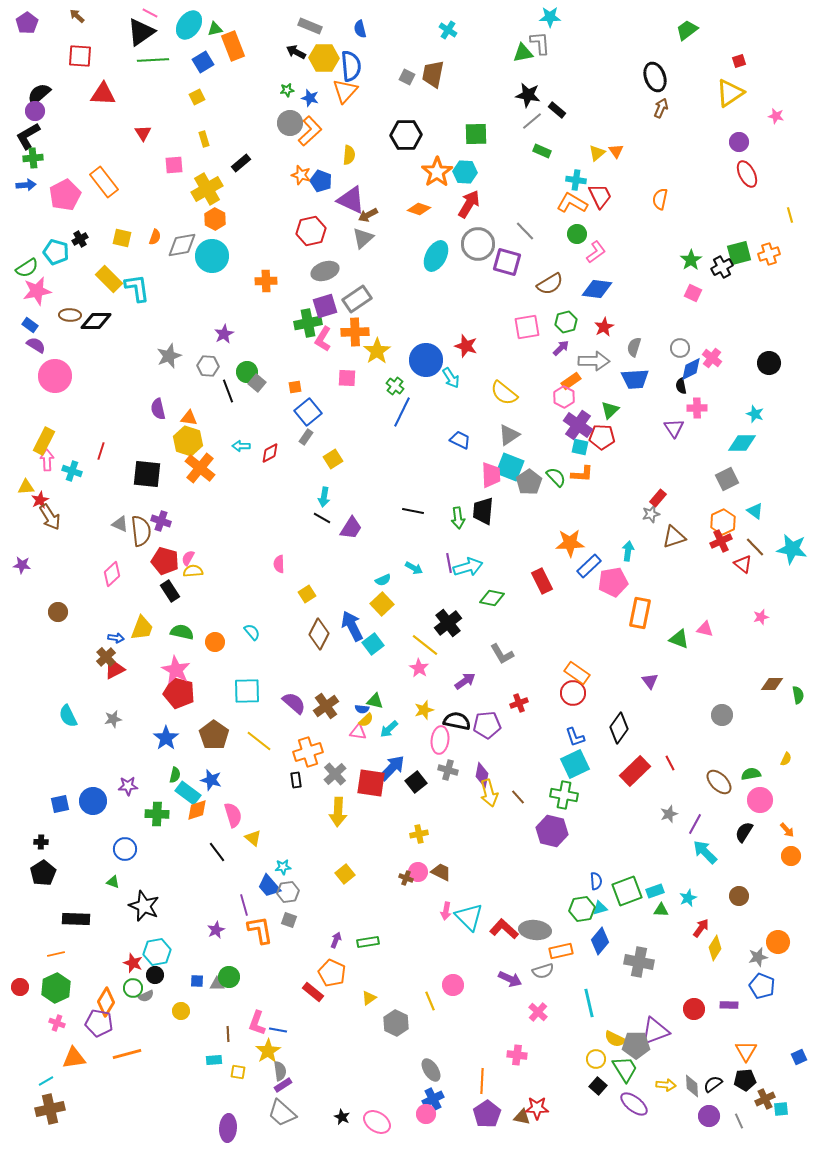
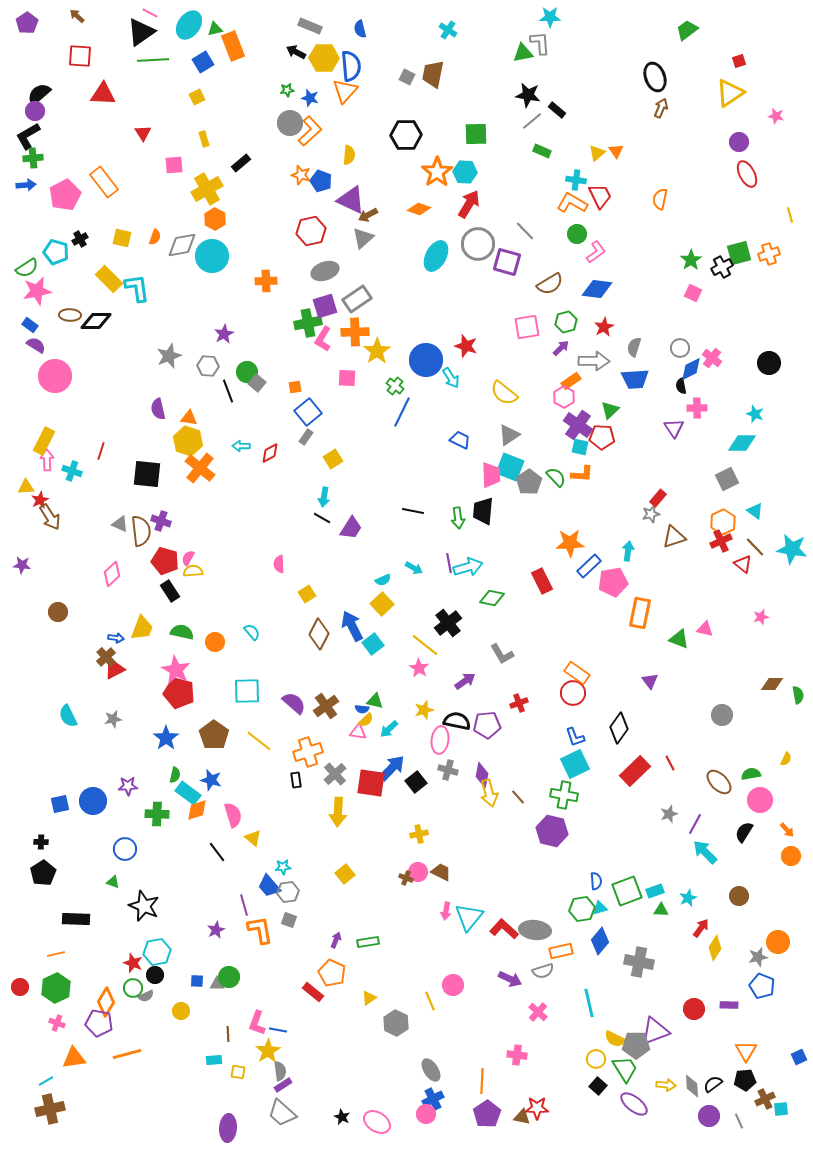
cyan triangle at (469, 917): rotated 24 degrees clockwise
